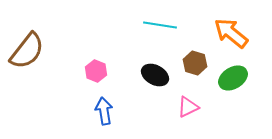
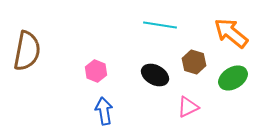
brown semicircle: rotated 27 degrees counterclockwise
brown hexagon: moved 1 px left, 1 px up
